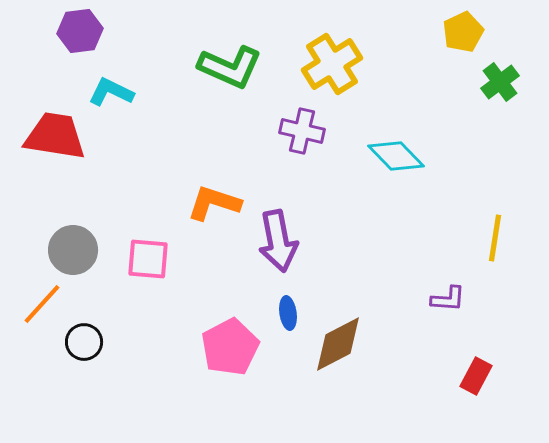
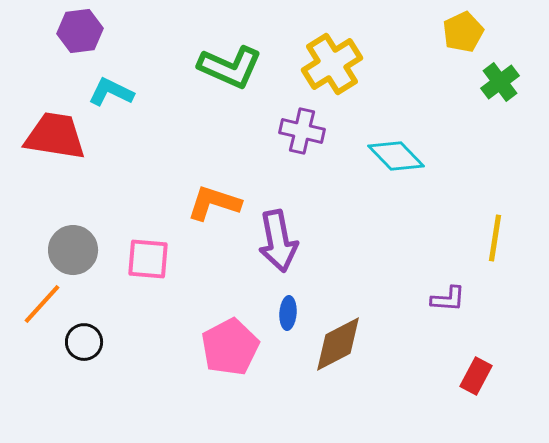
blue ellipse: rotated 12 degrees clockwise
